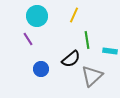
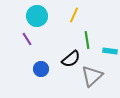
purple line: moved 1 px left
